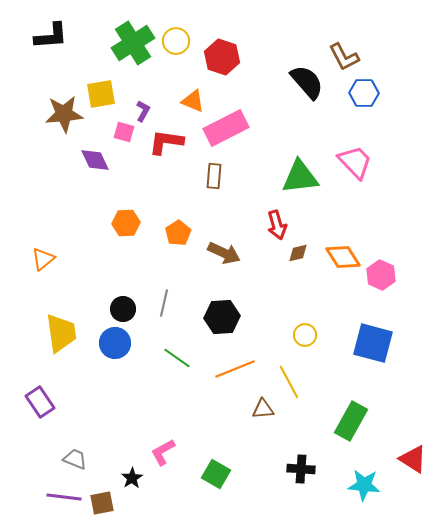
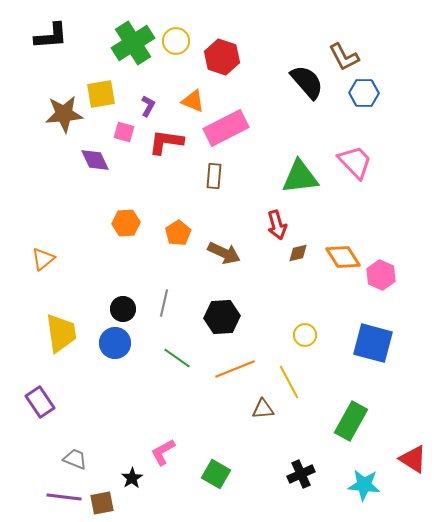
purple L-shape at (143, 111): moved 5 px right, 5 px up
black cross at (301, 469): moved 5 px down; rotated 28 degrees counterclockwise
